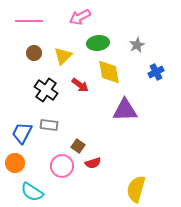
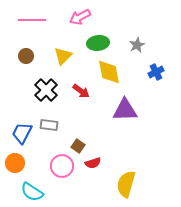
pink line: moved 3 px right, 1 px up
brown circle: moved 8 px left, 3 px down
red arrow: moved 1 px right, 6 px down
black cross: rotated 10 degrees clockwise
yellow semicircle: moved 10 px left, 5 px up
